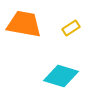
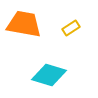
cyan diamond: moved 12 px left, 1 px up
